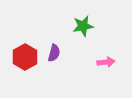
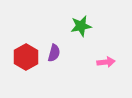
green star: moved 2 px left
red hexagon: moved 1 px right
